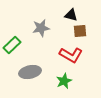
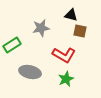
brown square: rotated 16 degrees clockwise
green rectangle: rotated 12 degrees clockwise
red L-shape: moved 7 px left
gray ellipse: rotated 25 degrees clockwise
green star: moved 2 px right, 2 px up
